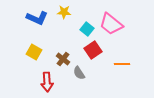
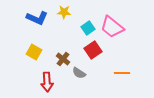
pink trapezoid: moved 1 px right, 3 px down
cyan square: moved 1 px right, 1 px up; rotated 16 degrees clockwise
orange line: moved 9 px down
gray semicircle: rotated 24 degrees counterclockwise
